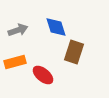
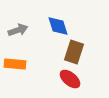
blue diamond: moved 2 px right, 1 px up
orange rectangle: moved 2 px down; rotated 20 degrees clockwise
red ellipse: moved 27 px right, 4 px down
